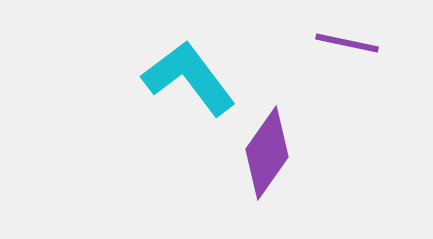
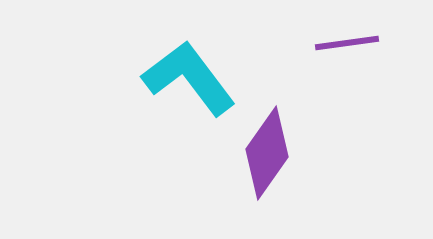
purple line: rotated 20 degrees counterclockwise
